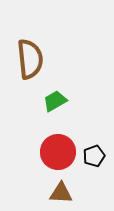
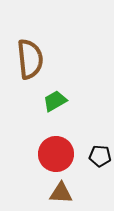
red circle: moved 2 px left, 2 px down
black pentagon: moved 6 px right; rotated 25 degrees clockwise
